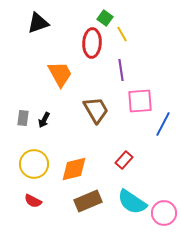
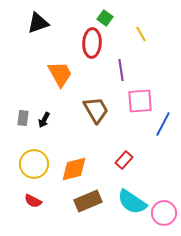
yellow line: moved 19 px right
